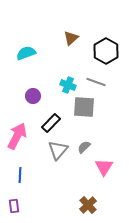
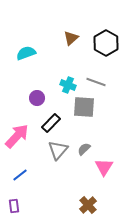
black hexagon: moved 8 px up
purple circle: moved 4 px right, 2 px down
pink arrow: rotated 16 degrees clockwise
gray semicircle: moved 2 px down
blue line: rotated 49 degrees clockwise
